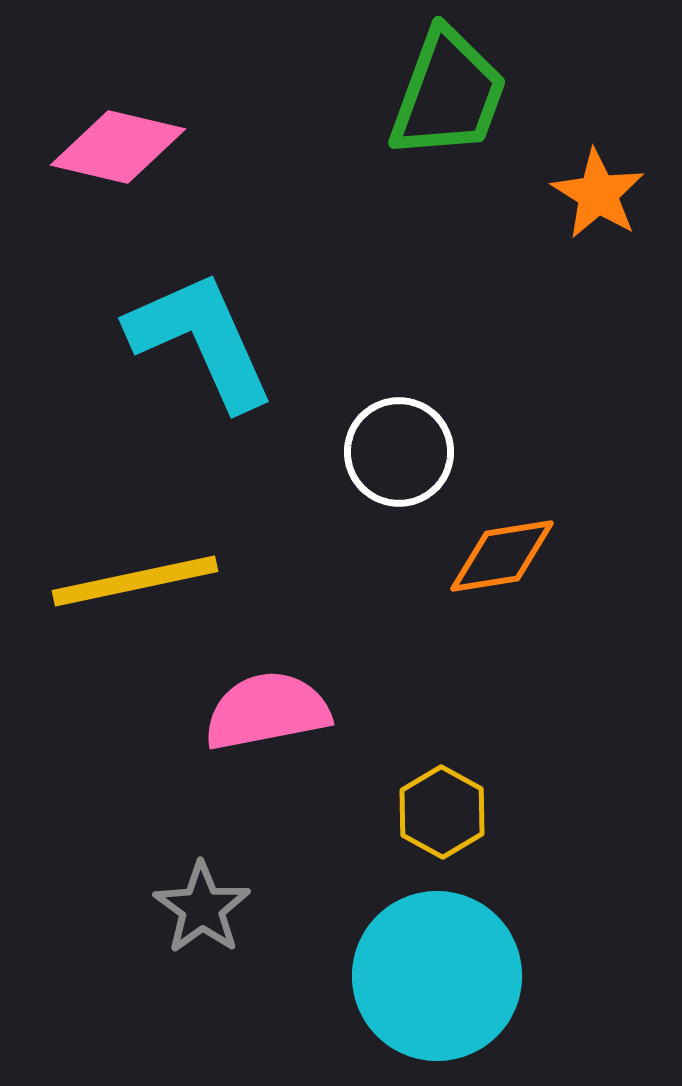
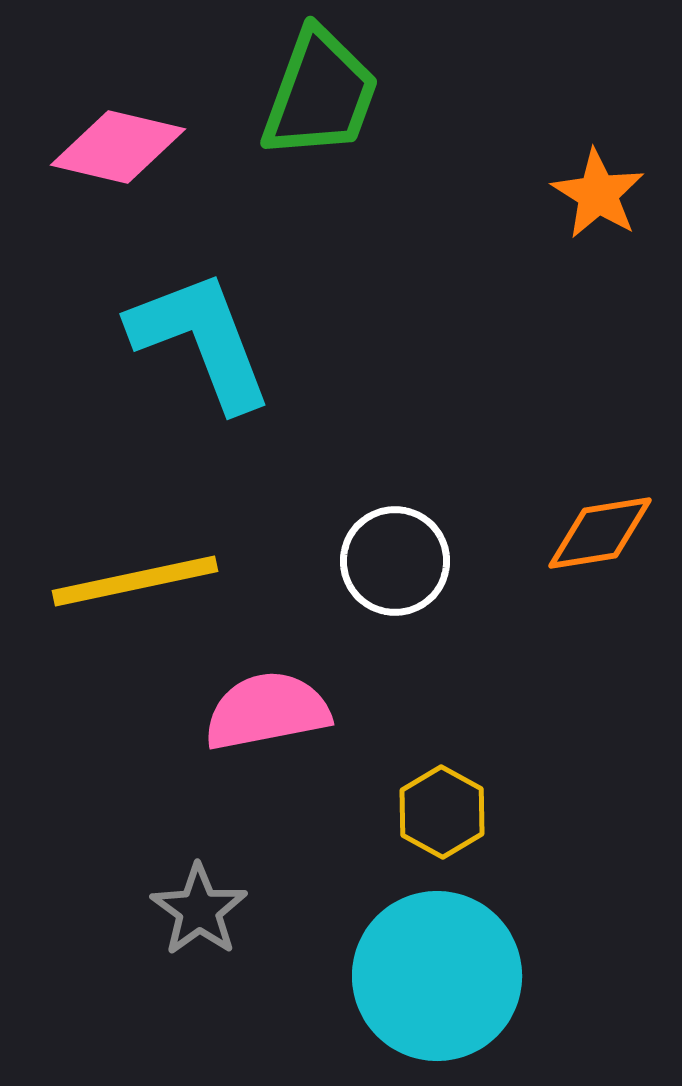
green trapezoid: moved 128 px left
cyan L-shape: rotated 3 degrees clockwise
white circle: moved 4 px left, 109 px down
orange diamond: moved 98 px right, 23 px up
gray star: moved 3 px left, 2 px down
